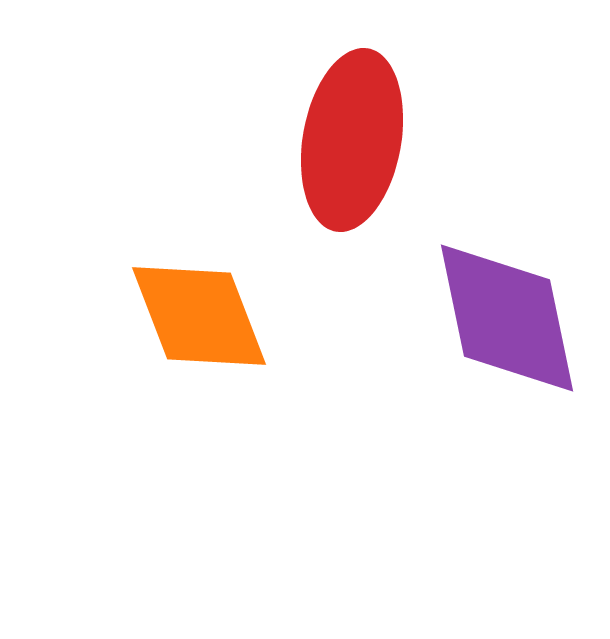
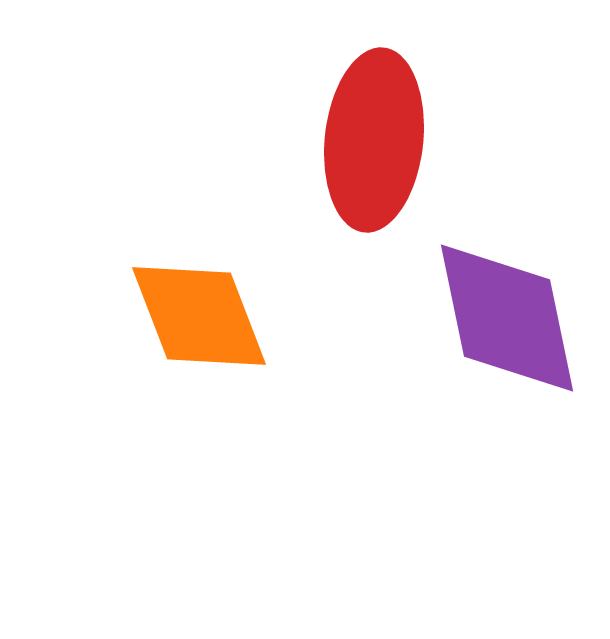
red ellipse: moved 22 px right; rotated 4 degrees counterclockwise
